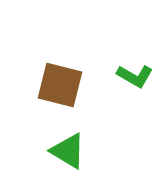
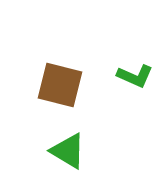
green L-shape: rotated 6 degrees counterclockwise
